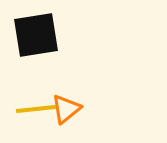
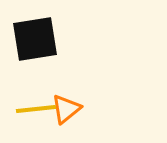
black square: moved 1 px left, 4 px down
